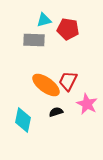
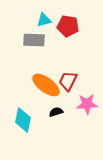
red pentagon: moved 3 px up
pink star: rotated 30 degrees counterclockwise
